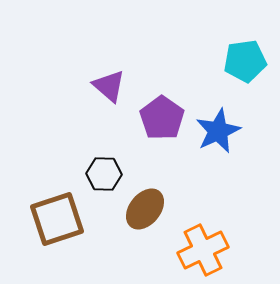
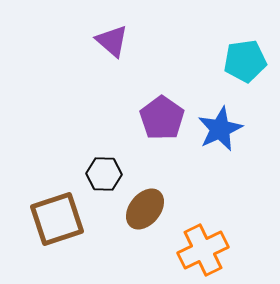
purple triangle: moved 3 px right, 45 px up
blue star: moved 2 px right, 2 px up
